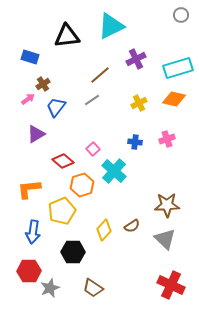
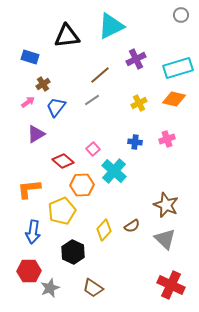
pink arrow: moved 3 px down
orange hexagon: rotated 15 degrees clockwise
brown star: moved 1 px left; rotated 25 degrees clockwise
black hexagon: rotated 25 degrees clockwise
